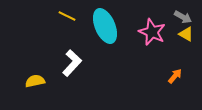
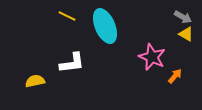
pink star: moved 25 px down
white L-shape: rotated 40 degrees clockwise
